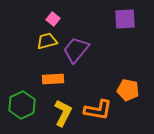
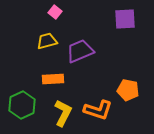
pink square: moved 2 px right, 7 px up
purple trapezoid: moved 4 px right, 1 px down; rotated 28 degrees clockwise
orange L-shape: rotated 8 degrees clockwise
